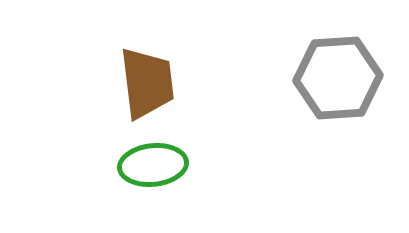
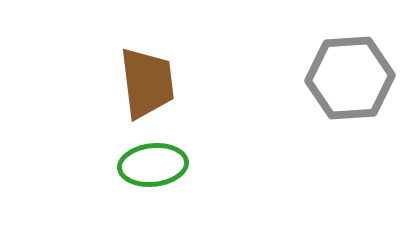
gray hexagon: moved 12 px right
